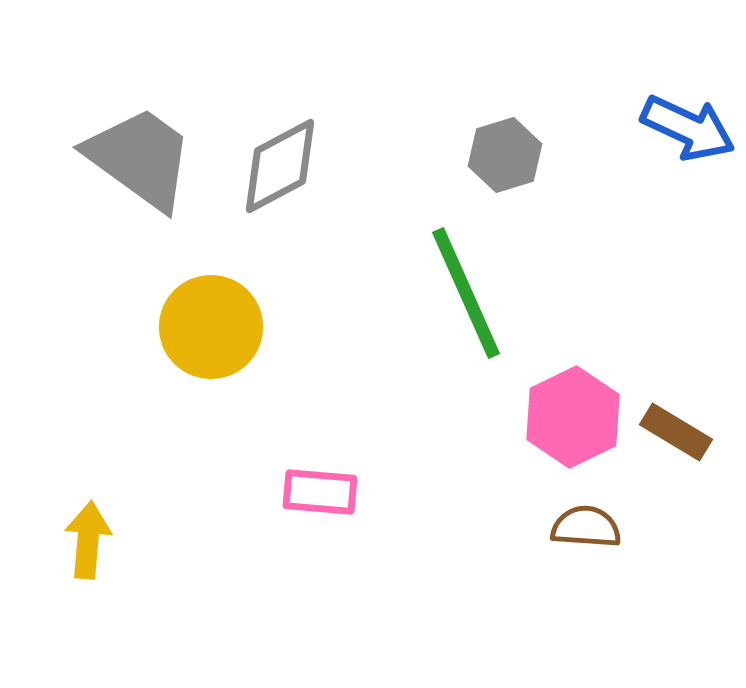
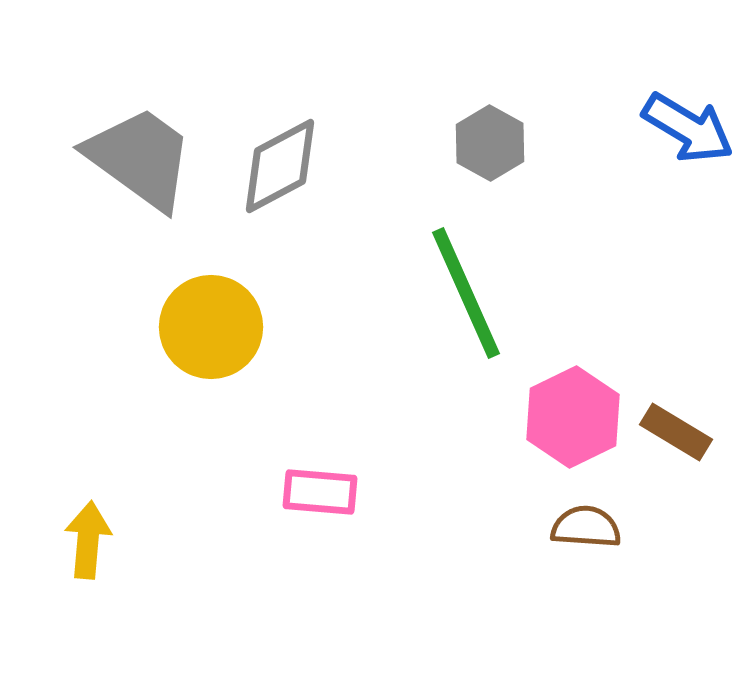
blue arrow: rotated 6 degrees clockwise
gray hexagon: moved 15 px left, 12 px up; rotated 14 degrees counterclockwise
